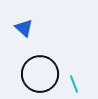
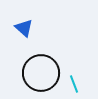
black circle: moved 1 px right, 1 px up
